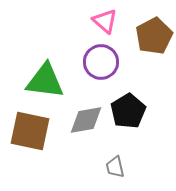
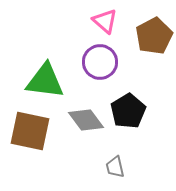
purple circle: moved 1 px left
gray diamond: rotated 63 degrees clockwise
